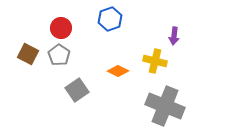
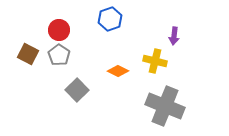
red circle: moved 2 px left, 2 px down
gray square: rotated 10 degrees counterclockwise
